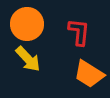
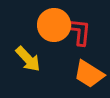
orange circle: moved 27 px right, 1 px down
red L-shape: moved 1 px right
